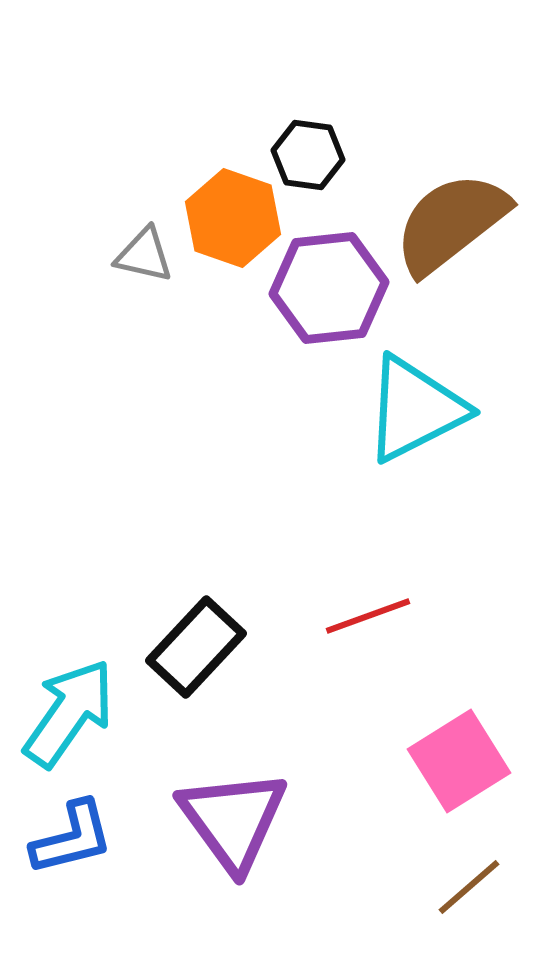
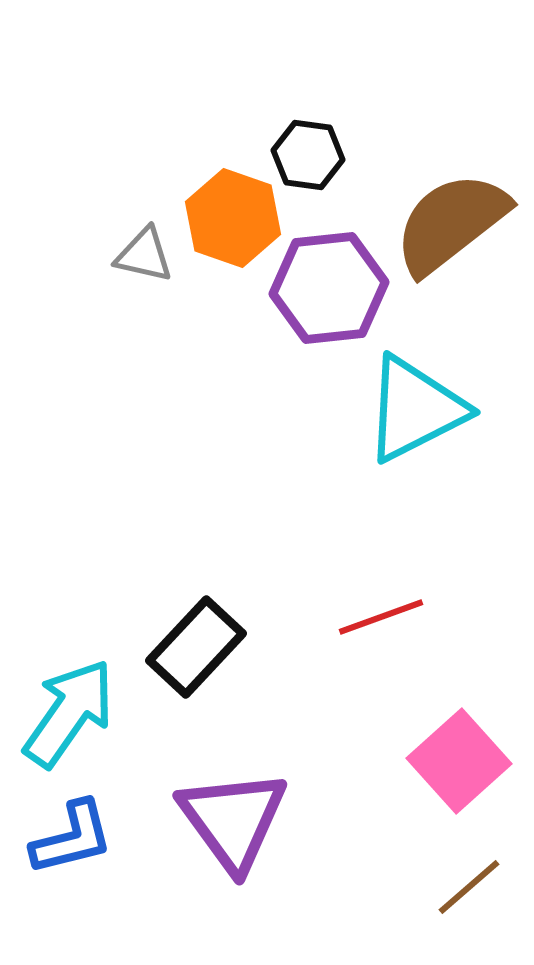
red line: moved 13 px right, 1 px down
pink square: rotated 10 degrees counterclockwise
